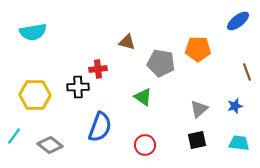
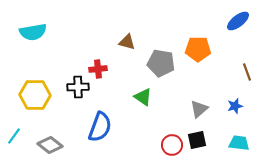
red circle: moved 27 px right
